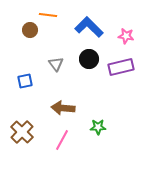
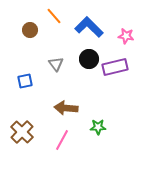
orange line: moved 6 px right, 1 px down; rotated 42 degrees clockwise
purple rectangle: moved 6 px left
brown arrow: moved 3 px right
